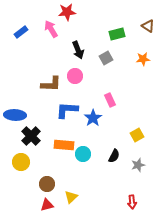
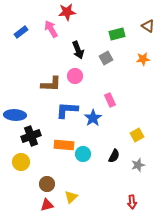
black cross: rotated 24 degrees clockwise
